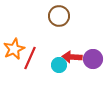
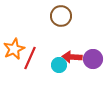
brown circle: moved 2 px right
